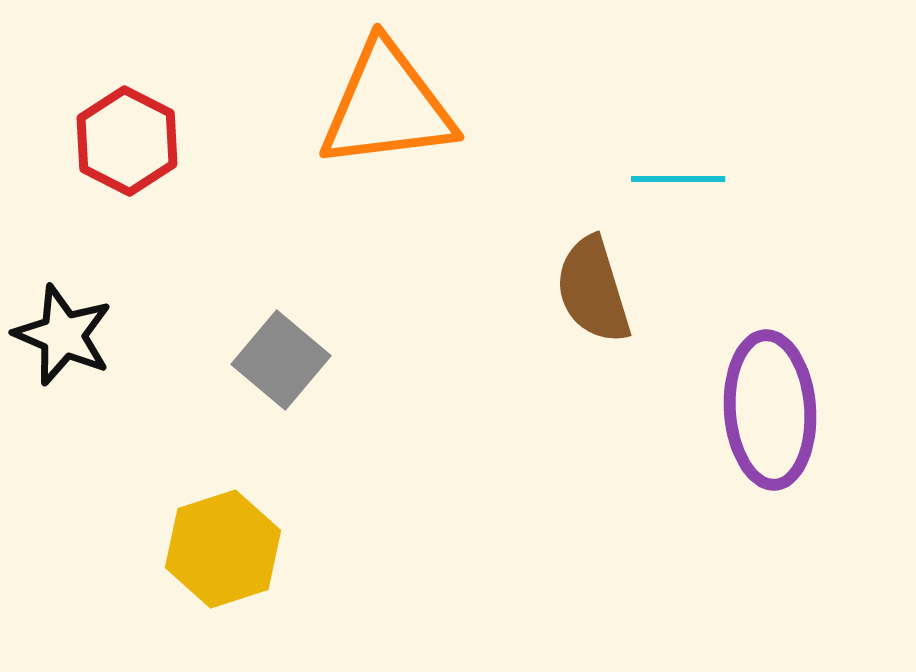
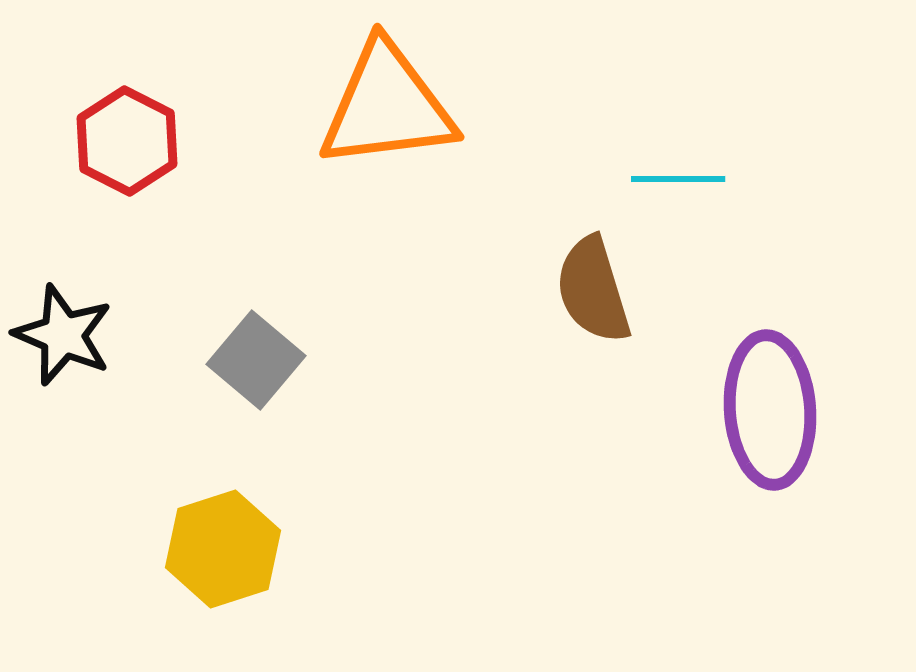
gray square: moved 25 px left
